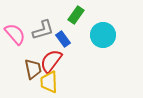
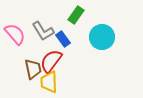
gray L-shape: moved 1 px down; rotated 75 degrees clockwise
cyan circle: moved 1 px left, 2 px down
